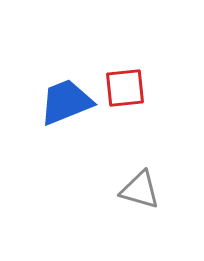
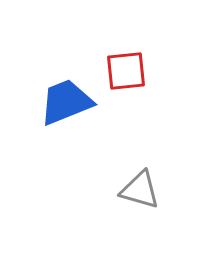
red square: moved 1 px right, 17 px up
